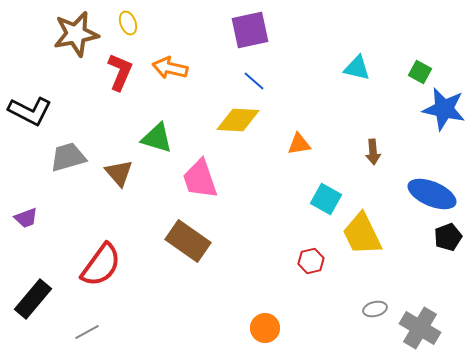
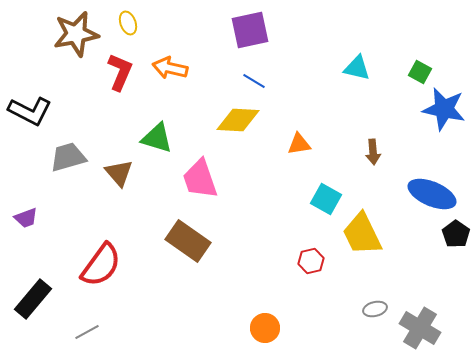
blue line: rotated 10 degrees counterclockwise
black pentagon: moved 8 px right, 3 px up; rotated 16 degrees counterclockwise
